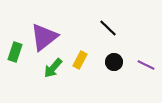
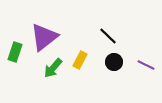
black line: moved 8 px down
